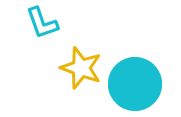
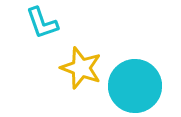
cyan circle: moved 2 px down
